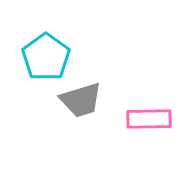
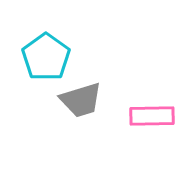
pink rectangle: moved 3 px right, 3 px up
